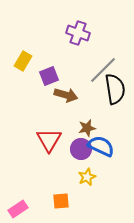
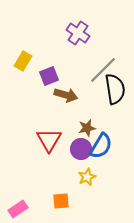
purple cross: rotated 15 degrees clockwise
blue semicircle: rotated 96 degrees clockwise
